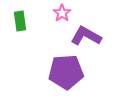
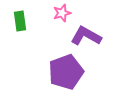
pink star: rotated 18 degrees clockwise
purple pentagon: rotated 16 degrees counterclockwise
